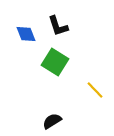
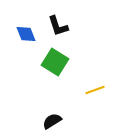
yellow line: rotated 66 degrees counterclockwise
